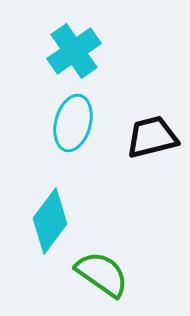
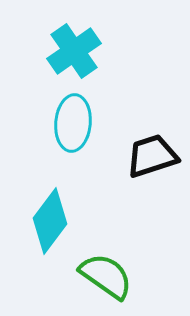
cyan ellipse: rotated 10 degrees counterclockwise
black trapezoid: moved 19 px down; rotated 4 degrees counterclockwise
green semicircle: moved 4 px right, 2 px down
